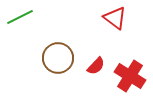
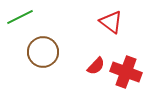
red triangle: moved 4 px left, 4 px down
brown circle: moved 15 px left, 6 px up
red cross: moved 4 px left, 4 px up; rotated 12 degrees counterclockwise
